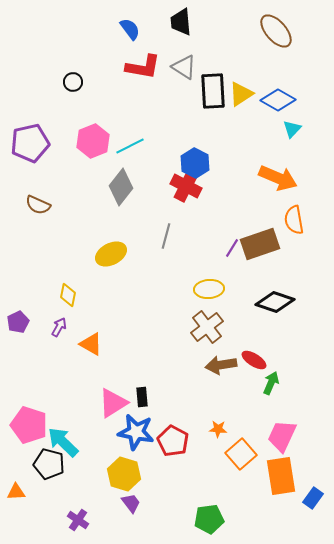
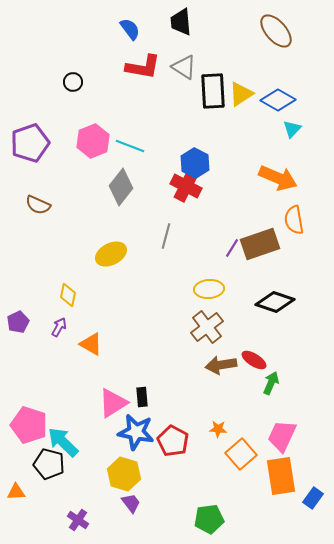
purple pentagon at (30, 143): rotated 6 degrees counterclockwise
cyan line at (130, 146): rotated 48 degrees clockwise
